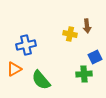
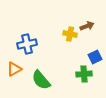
brown arrow: rotated 104 degrees counterclockwise
blue cross: moved 1 px right, 1 px up
